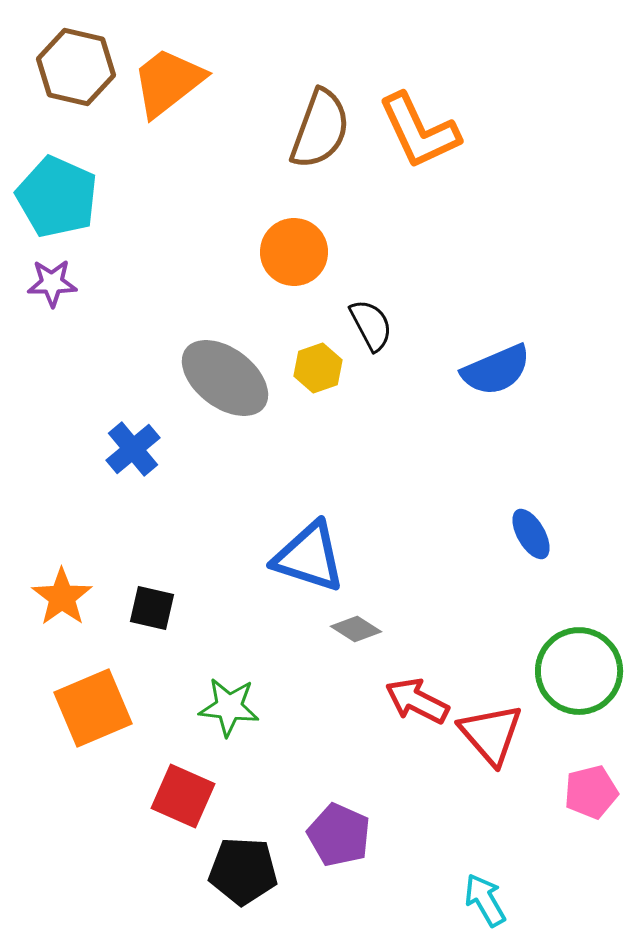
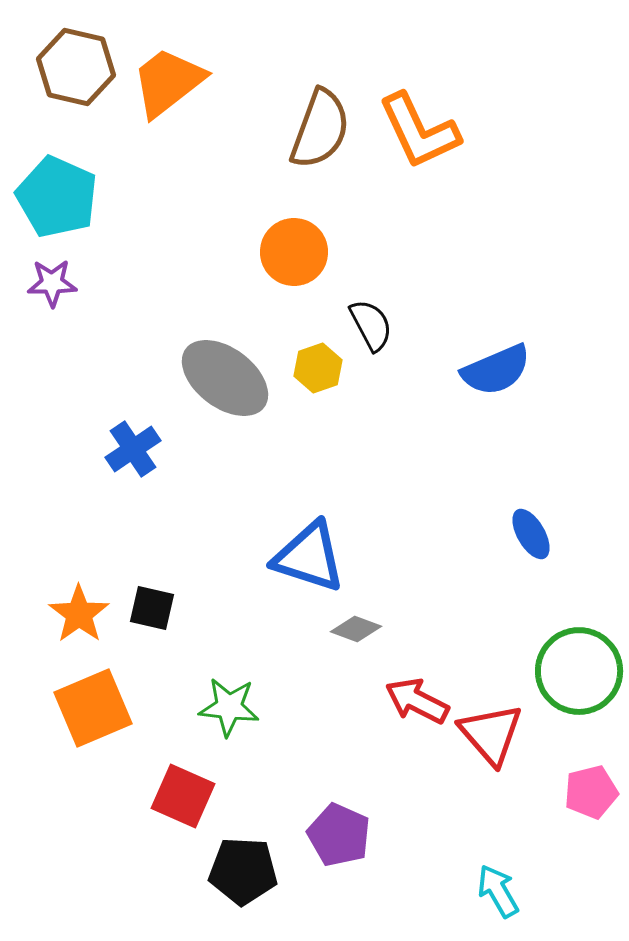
blue cross: rotated 6 degrees clockwise
orange star: moved 17 px right, 17 px down
gray diamond: rotated 12 degrees counterclockwise
cyan arrow: moved 13 px right, 9 px up
